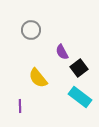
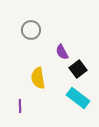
black square: moved 1 px left, 1 px down
yellow semicircle: rotated 30 degrees clockwise
cyan rectangle: moved 2 px left, 1 px down
